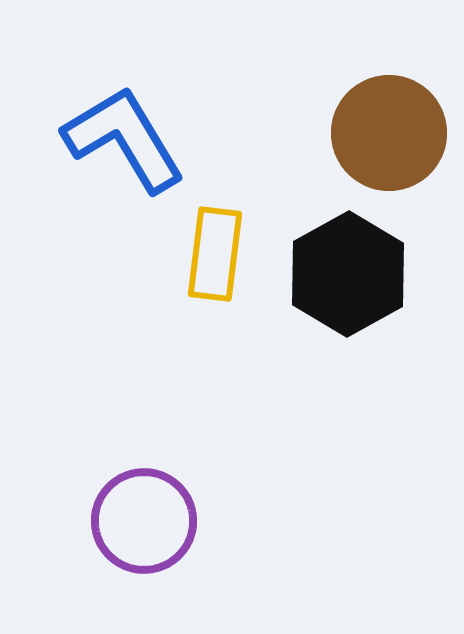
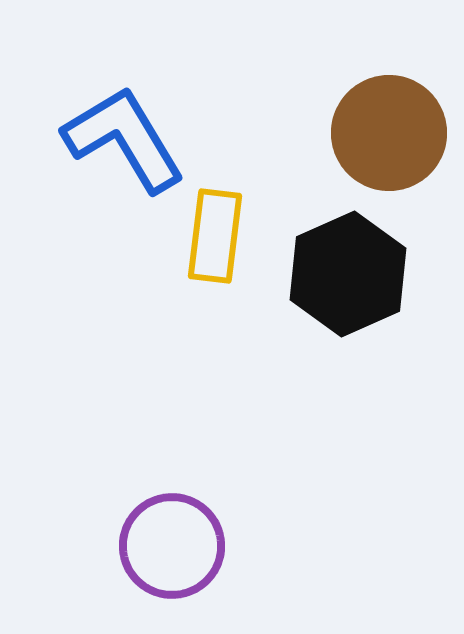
yellow rectangle: moved 18 px up
black hexagon: rotated 5 degrees clockwise
purple circle: moved 28 px right, 25 px down
